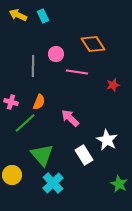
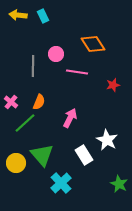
yellow arrow: rotated 18 degrees counterclockwise
pink cross: rotated 24 degrees clockwise
pink arrow: rotated 72 degrees clockwise
yellow circle: moved 4 px right, 12 px up
cyan cross: moved 8 px right
